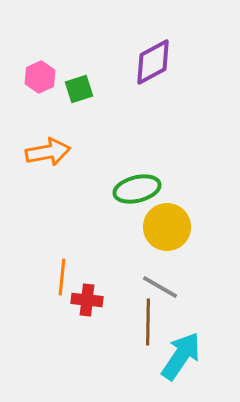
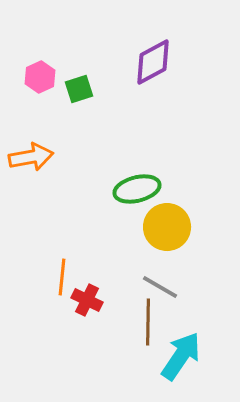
orange arrow: moved 17 px left, 5 px down
red cross: rotated 20 degrees clockwise
